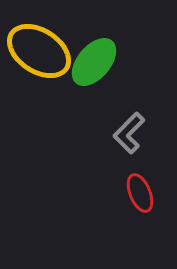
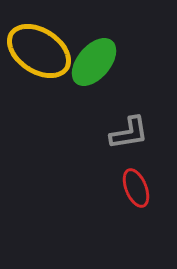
gray L-shape: rotated 144 degrees counterclockwise
red ellipse: moved 4 px left, 5 px up
